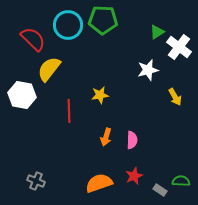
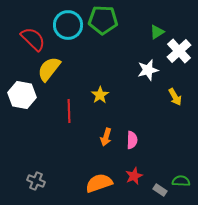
white cross: moved 4 px down; rotated 10 degrees clockwise
yellow star: rotated 24 degrees counterclockwise
